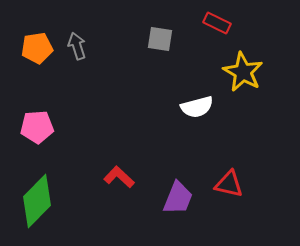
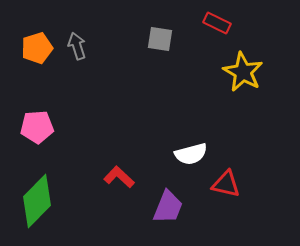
orange pentagon: rotated 8 degrees counterclockwise
white semicircle: moved 6 px left, 47 px down
red triangle: moved 3 px left
purple trapezoid: moved 10 px left, 9 px down
